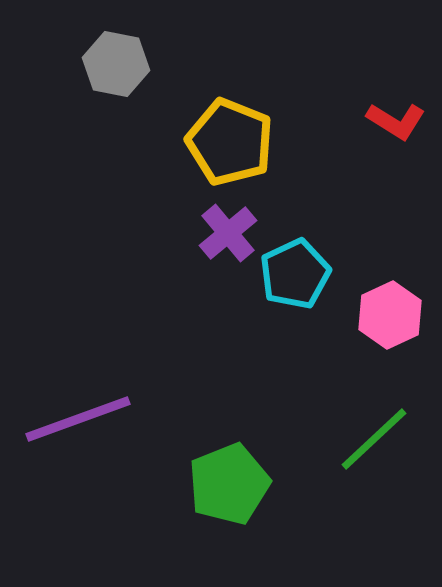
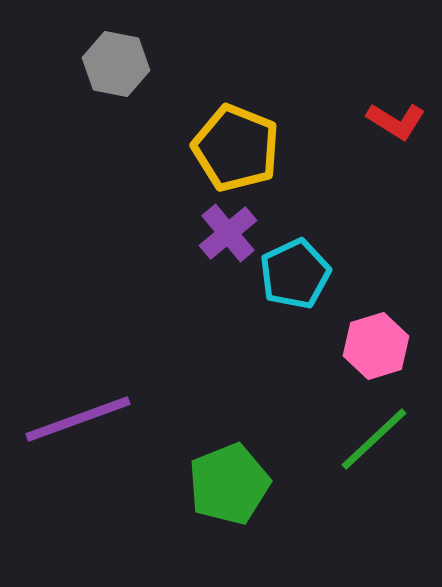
yellow pentagon: moved 6 px right, 6 px down
pink hexagon: moved 14 px left, 31 px down; rotated 8 degrees clockwise
